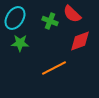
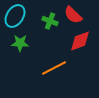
red semicircle: moved 1 px right, 1 px down
cyan ellipse: moved 2 px up
